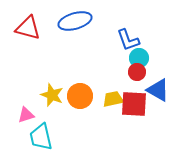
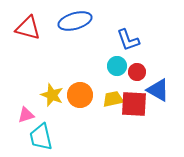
cyan circle: moved 22 px left, 8 px down
orange circle: moved 1 px up
